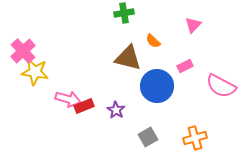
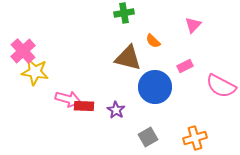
blue circle: moved 2 px left, 1 px down
red rectangle: rotated 24 degrees clockwise
